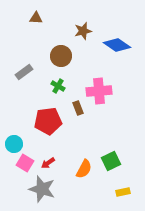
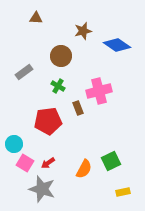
pink cross: rotated 10 degrees counterclockwise
